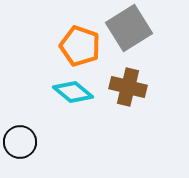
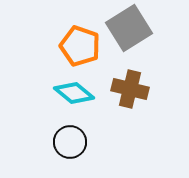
brown cross: moved 2 px right, 2 px down
cyan diamond: moved 1 px right, 1 px down
black circle: moved 50 px right
